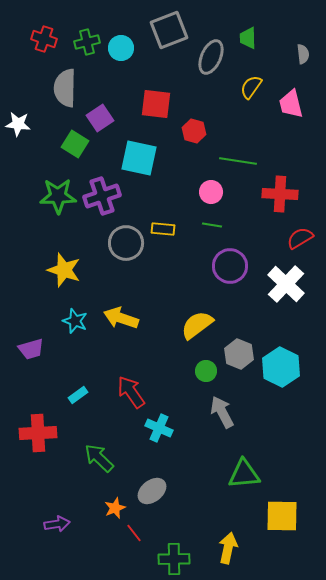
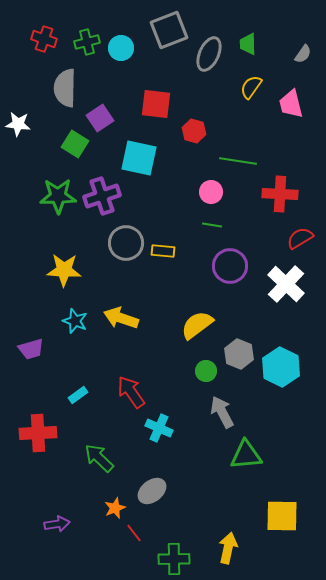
green trapezoid at (248, 38): moved 6 px down
gray semicircle at (303, 54): rotated 42 degrees clockwise
gray ellipse at (211, 57): moved 2 px left, 3 px up
yellow rectangle at (163, 229): moved 22 px down
yellow star at (64, 270): rotated 16 degrees counterclockwise
green triangle at (244, 474): moved 2 px right, 19 px up
